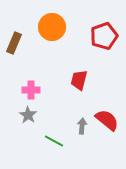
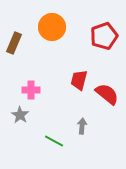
gray star: moved 8 px left
red semicircle: moved 26 px up
